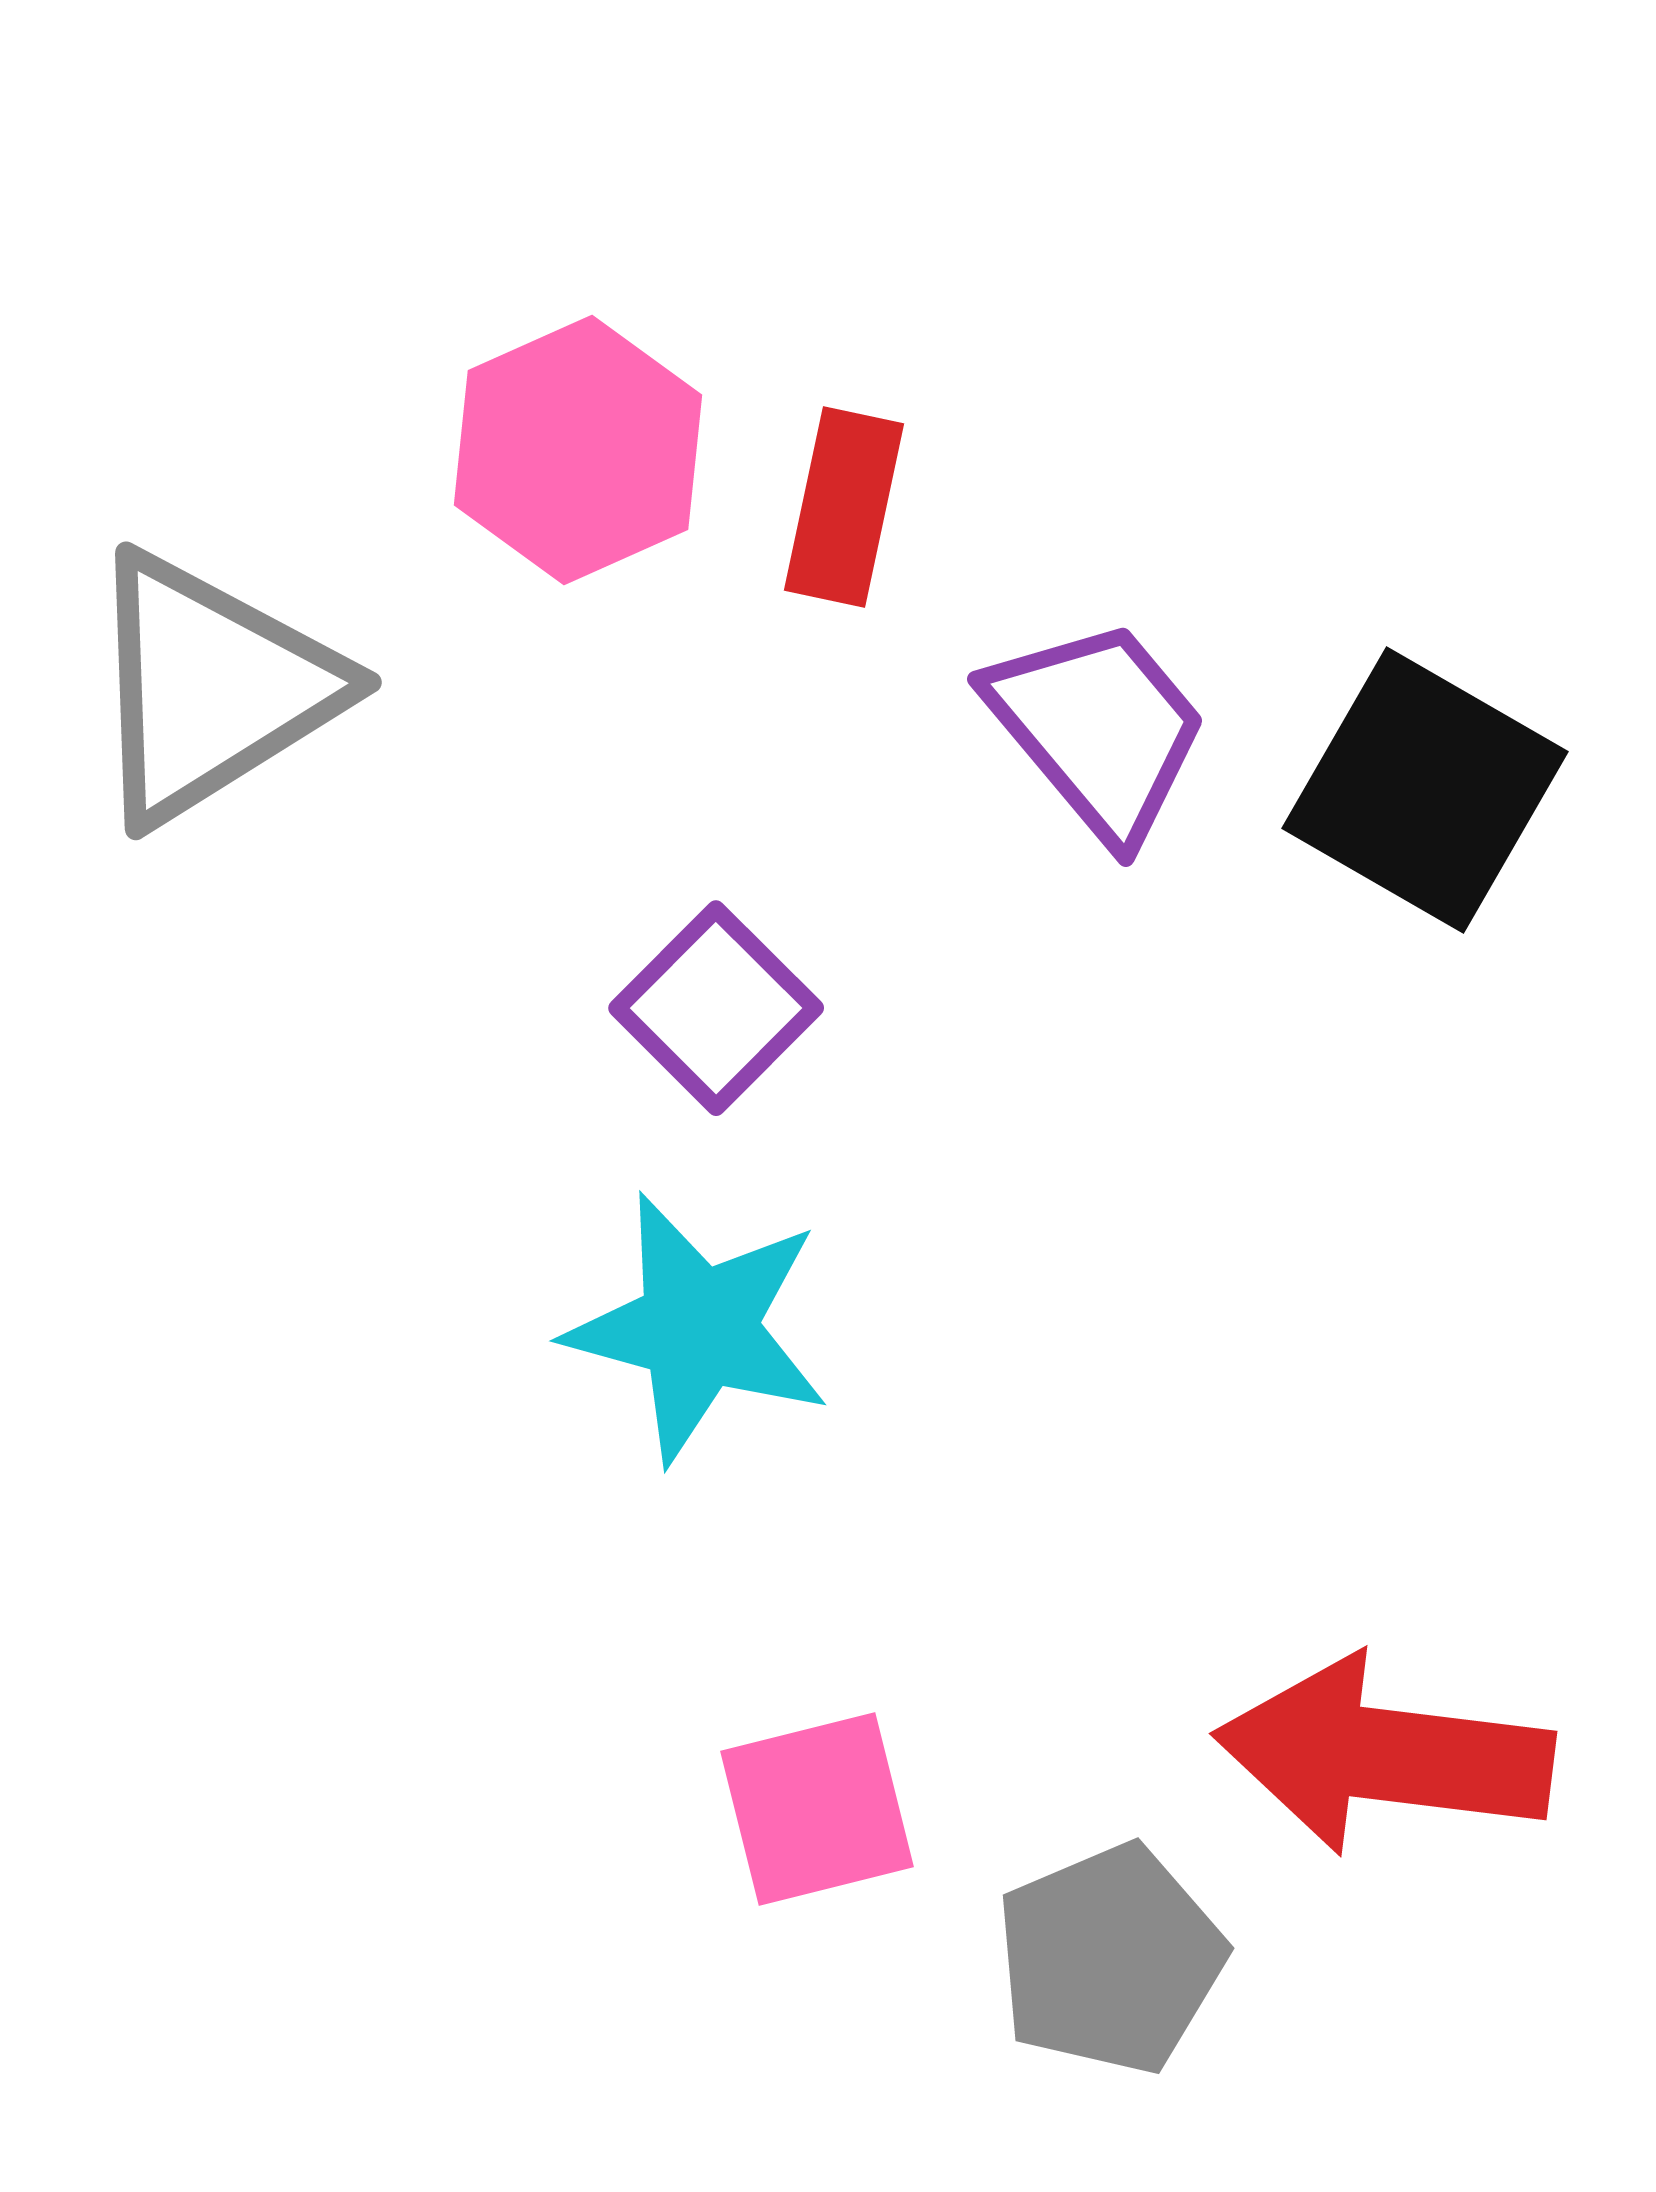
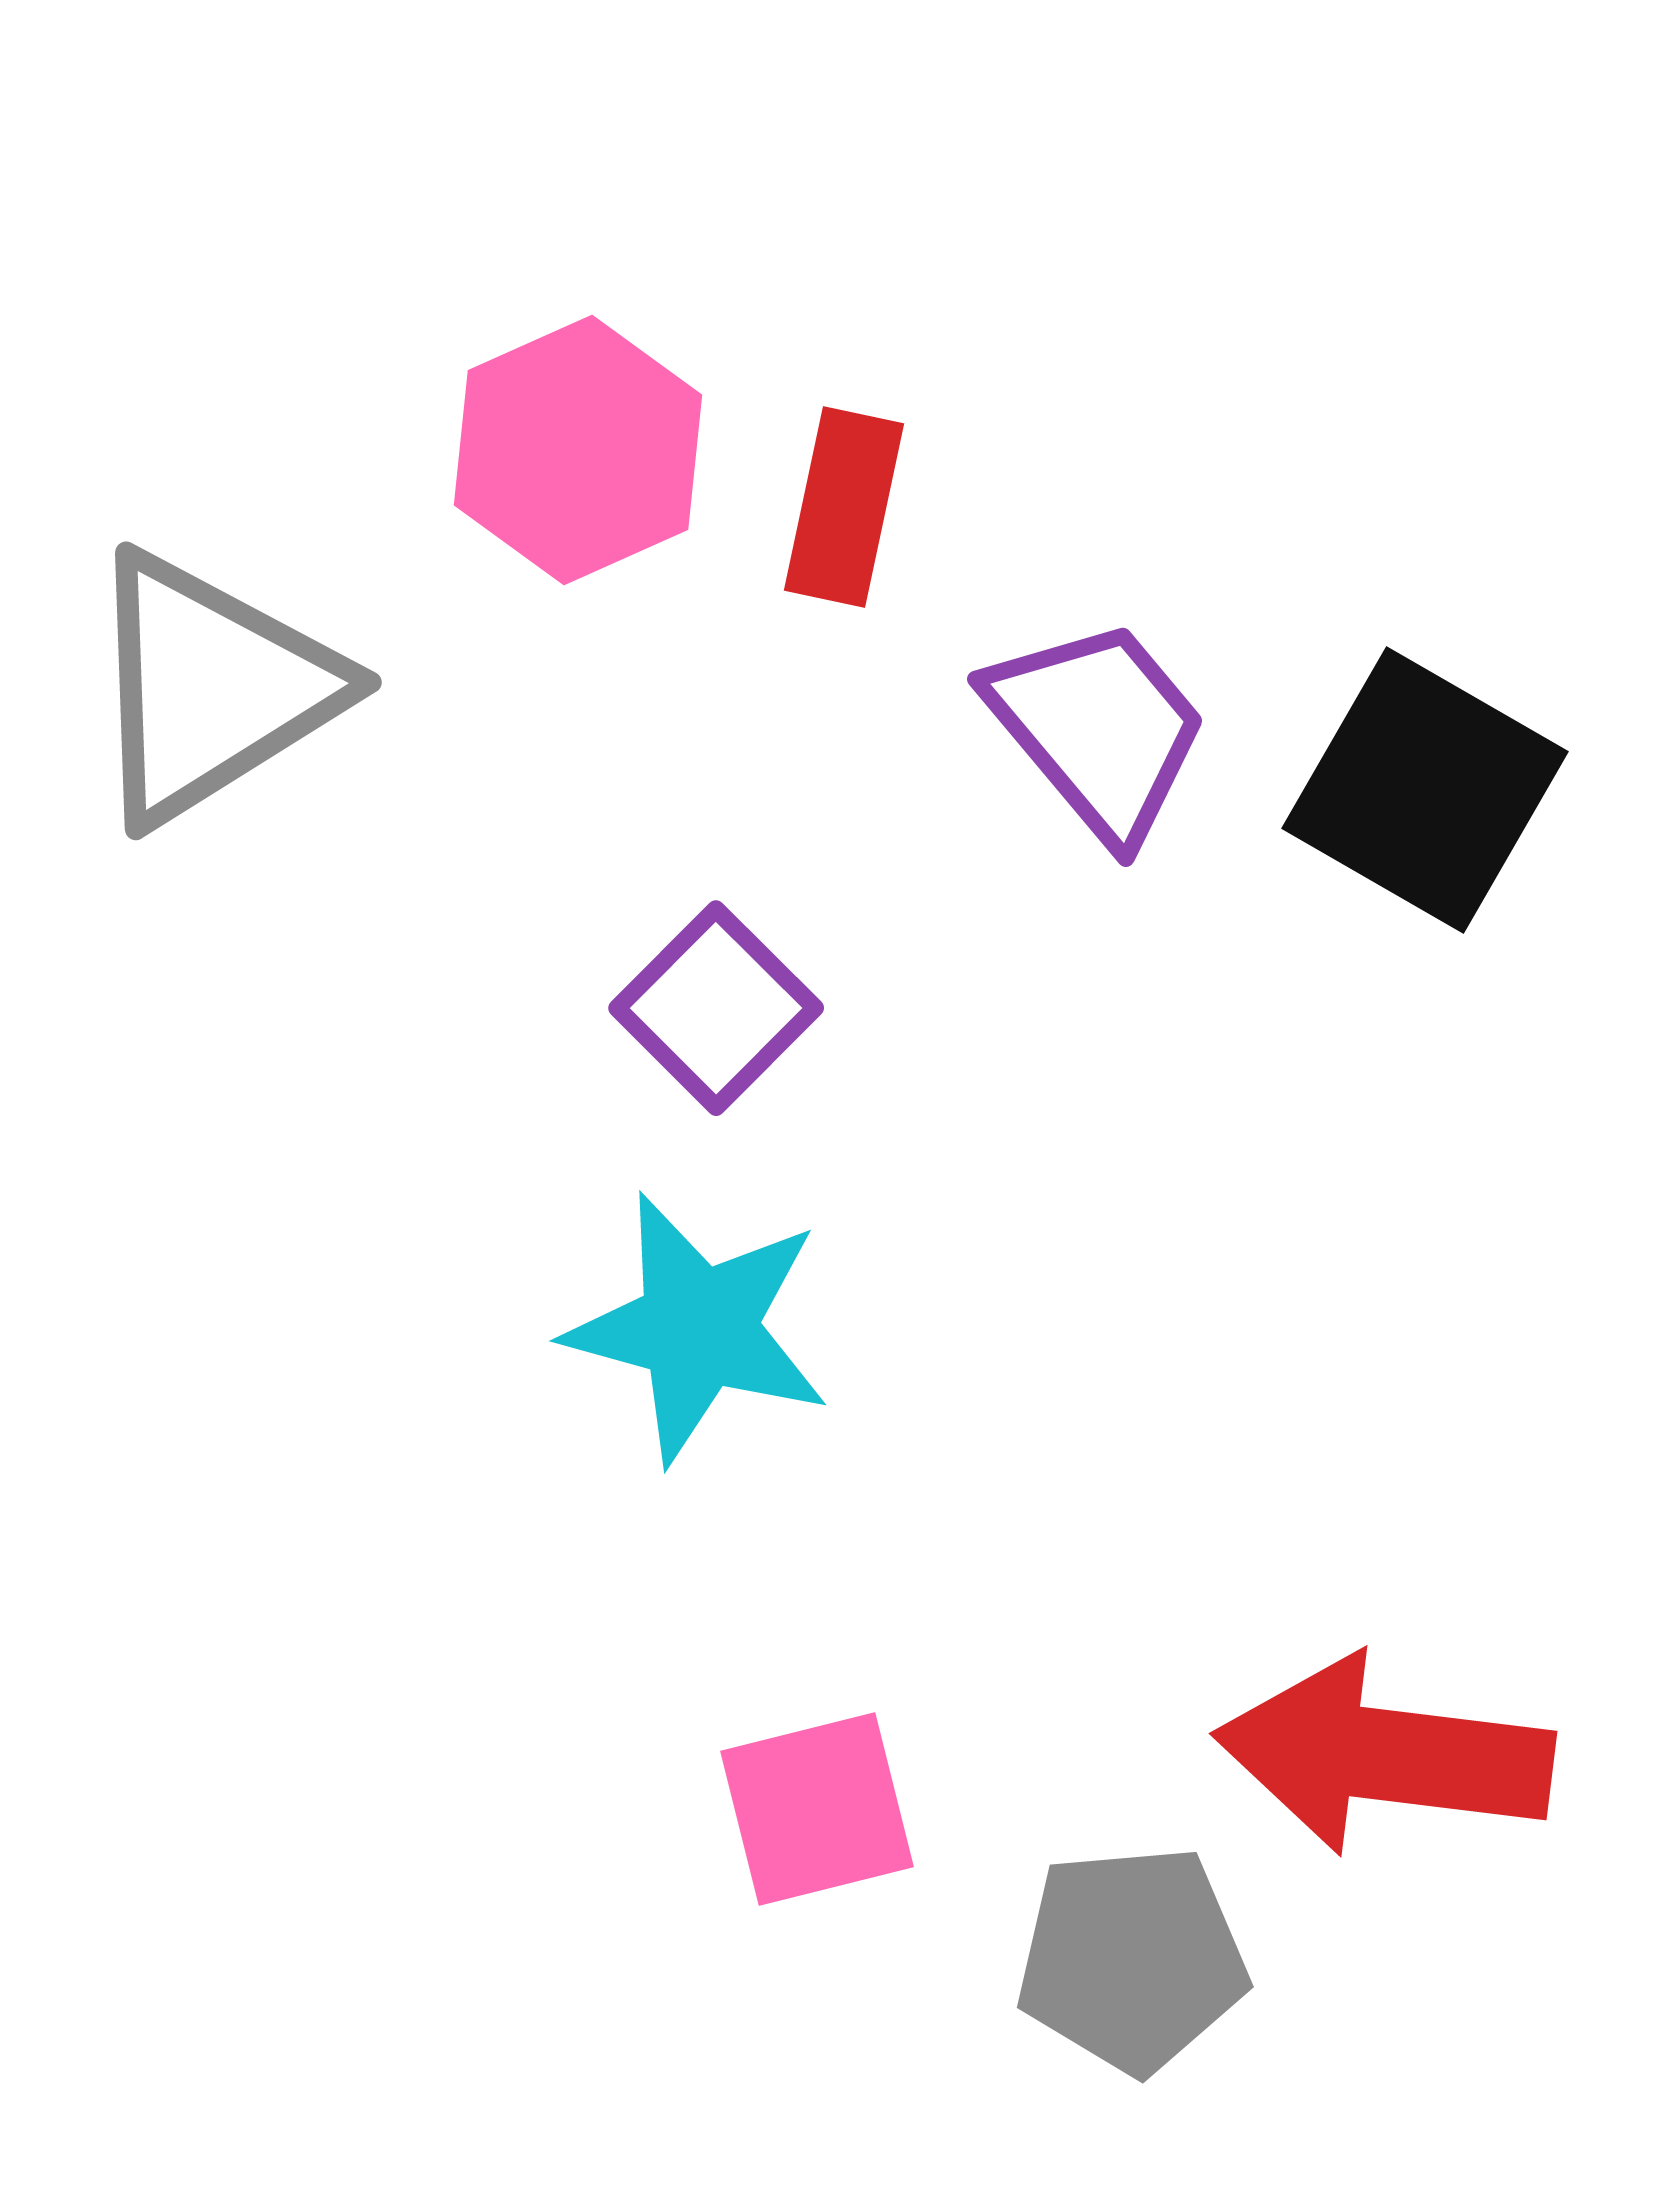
gray pentagon: moved 22 px right; rotated 18 degrees clockwise
